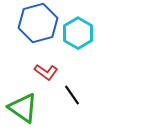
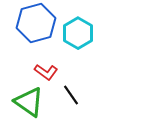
blue hexagon: moved 2 px left
black line: moved 1 px left
green triangle: moved 6 px right, 6 px up
